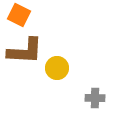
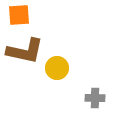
orange square: rotated 30 degrees counterclockwise
brown L-shape: rotated 9 degrees clockwise
